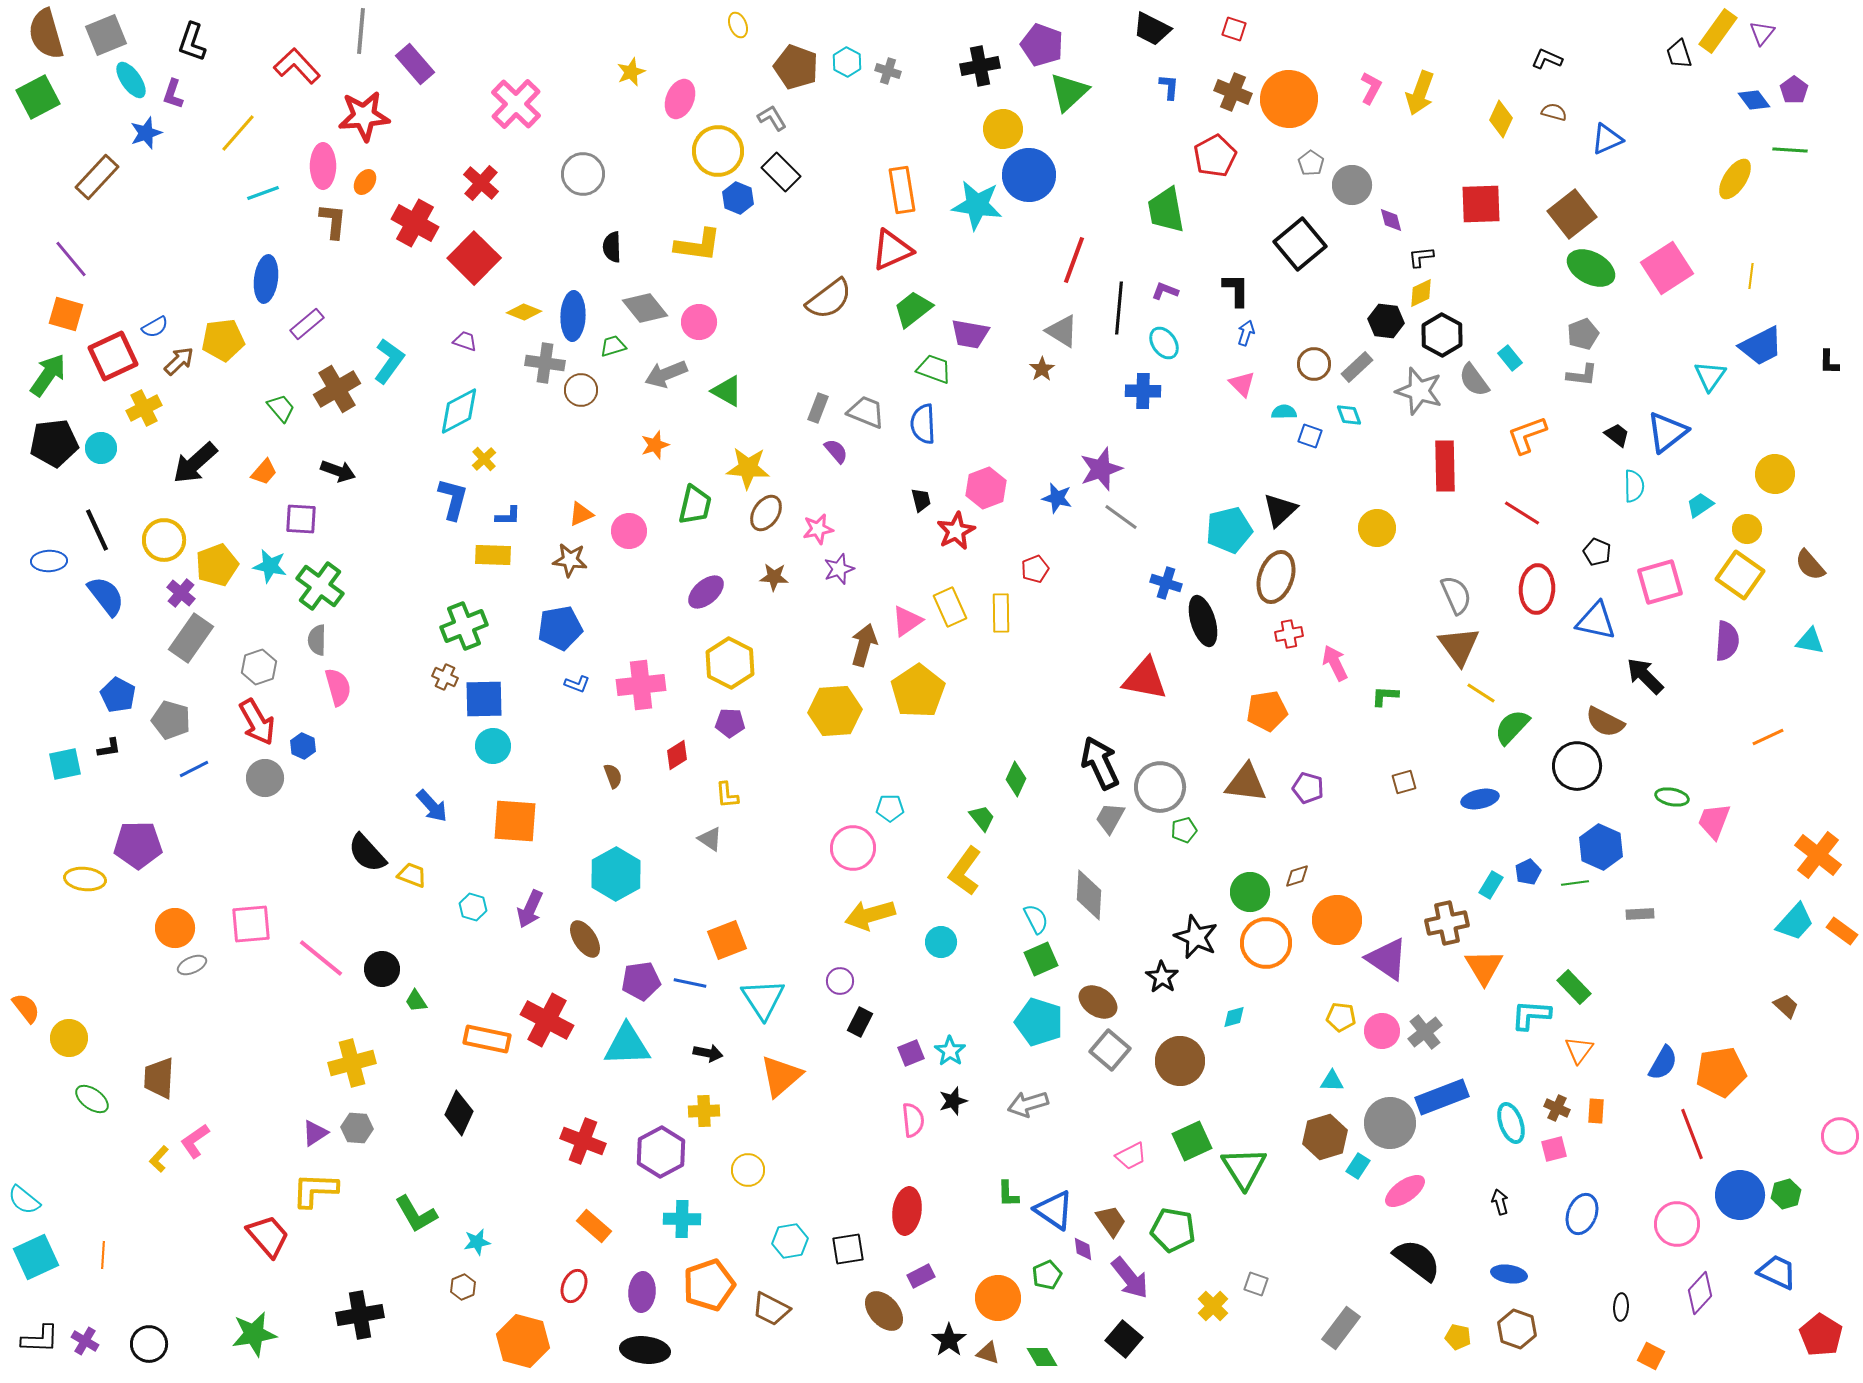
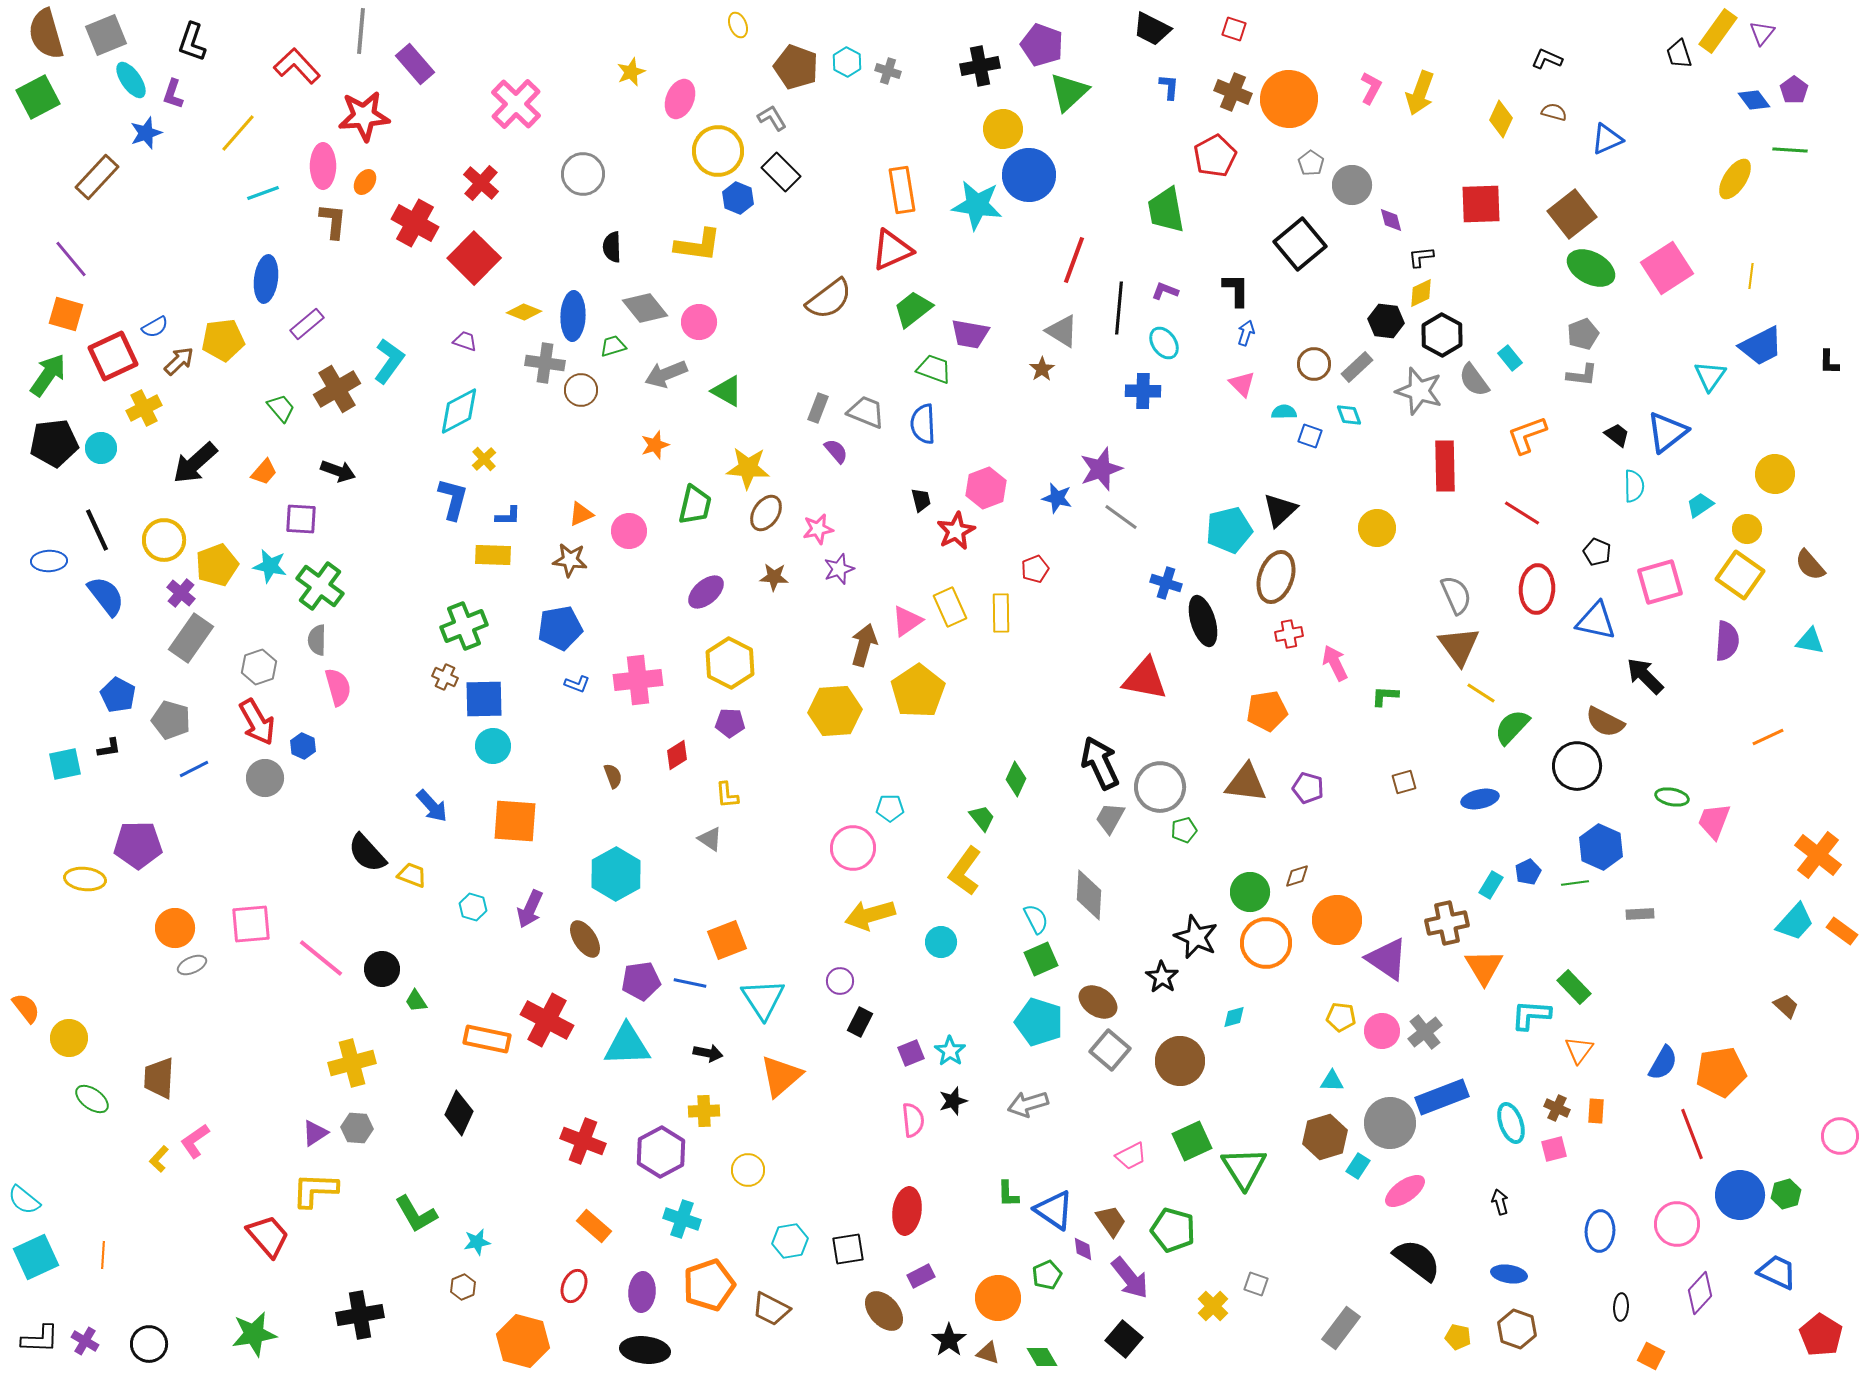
pink cross at (641, 685): moved 3 px left, 5 px up
blue ellipse at (1582, 1214): moved 18 px right, 17 px down; rotated 18 degrees counterclockwise
cyan cross at (682, 1219): rotated 18 degrees clockwise
green pentagon at (1173, 1230): rotated 6 degrees clockwise
